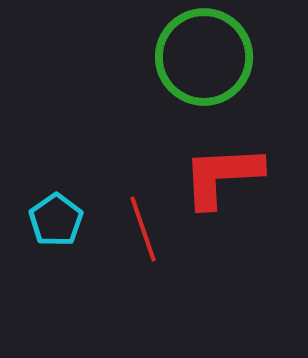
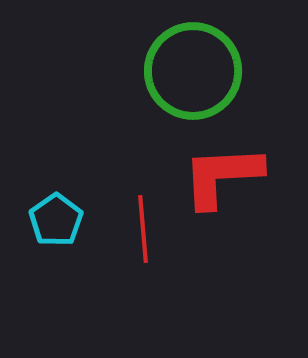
green circle: moved 11 px left, 14 px down
red line: rotated 14 degrees clockwise
